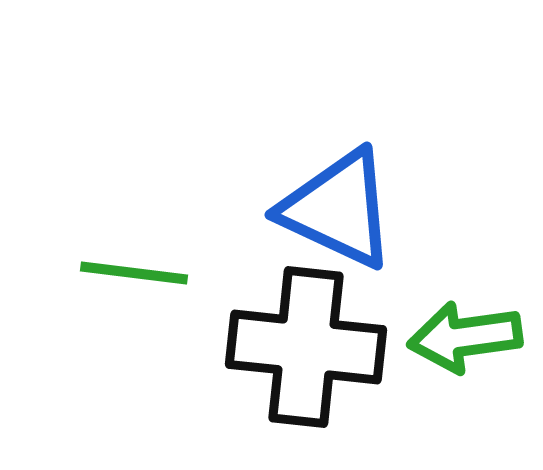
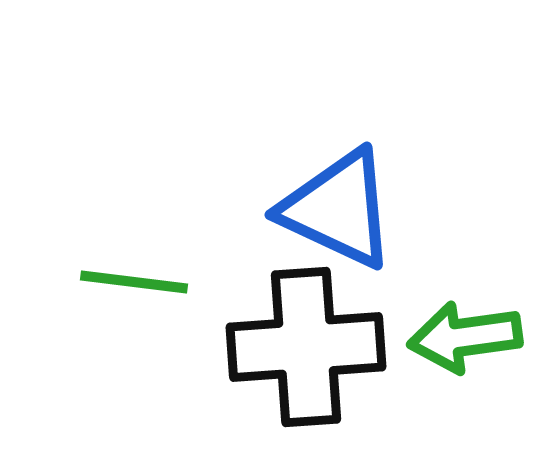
green line: moved 9 px down
black cross: rotated 10 degrees counterclockwise
